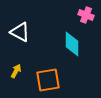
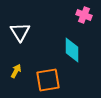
pink cross: moved 2 px left
white triangle: rotated 30 degrees clockwise
cyan diamond: moved 6 px down
